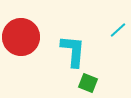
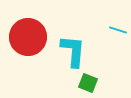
cyan line: rotated 60 degrees clockwise
red circle: moved 7 px right
